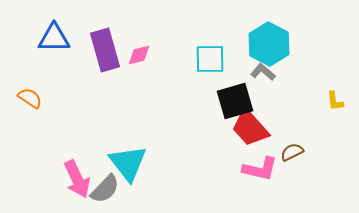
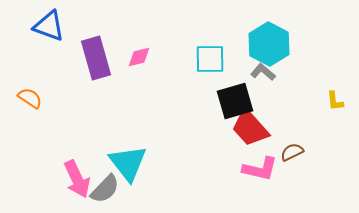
blue triangle: moved 5 px left, 12 px up; rotated 20 degrees clockwise
purple rectangle: moved 9 px left, 8 px down
pink diamond: moved 2 px down
